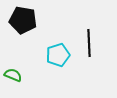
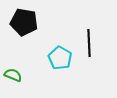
black pentagon: moved 1 px right, 2 px down
cyan pentagon: moved 2 px right, 3 px down; rotated 25 degrees counterclockwise
